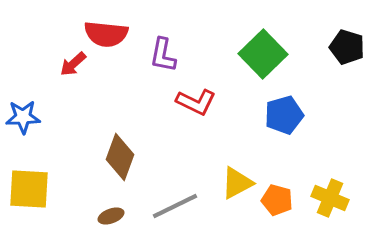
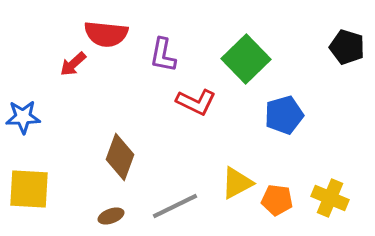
green square: moved 17 px left, 5 px down
orange pentagon: rotated 8 degrees counterclockwise
